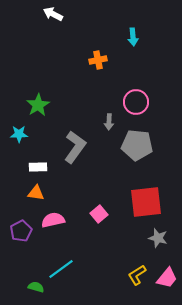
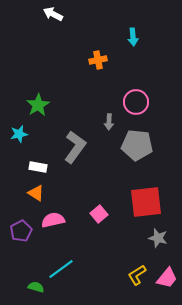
cyan star: rotated 12 degrees counterclockwise
white rectangle: rotated 12 degrees clockwise
orange triangle: rotated 24 degrees clockwise
